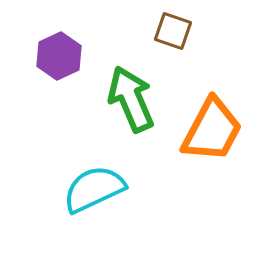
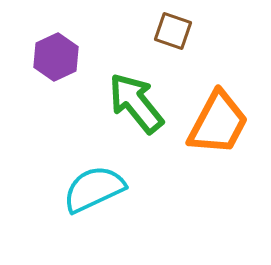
purple hexagon: moved 3 px left, 1 px down
green arrow: moved 5 px right, 4 px down; rotated 16 degrees counterclockwise
orange trapezoid: moved 6 px right, 7 px up
